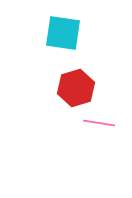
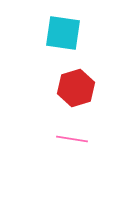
pink line: moved 27 px left, 16 px down
